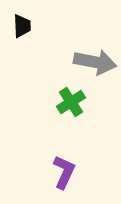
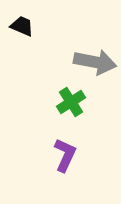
black trapezoid: rotated 65 degrees counterclockwise
purple L-shape: moved 1 px right, 17 px up
